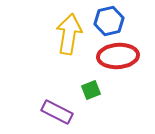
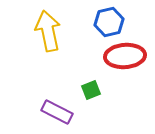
blue hexagon: moved 1 px down
yellow arrow: moved 21 px left, 3 px up; rotated 21 degrees counterclockwise
red ellipse: moved 7 px right
